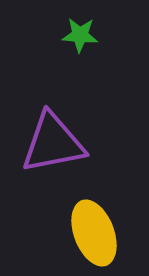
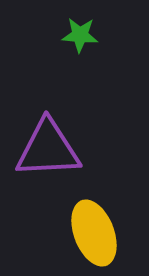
purple triangle: moved 5 px left, 6 px down; rotated 8 degrees clockwise
